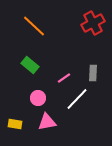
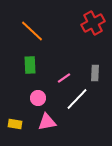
orange line: moved 2 px left, 5 px down
green rectangle: rotated 48 degrees clockwise
gray rectangle: moved 2 px right
